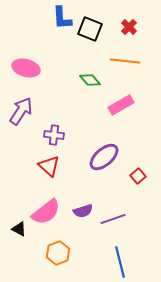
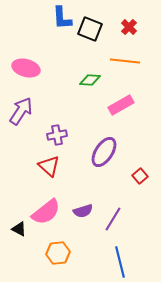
green diamond: rotated 45 degrees counterclockwise
purple cross: moved 3 px right; rotated 18 degrees counterclockwise
purple ellipse: moved 5 px up; rotated 16 degrees counterclockwise
red square: moved 2 px right
purple line: rotated 40 degrees counterclockwise
orange hexagon: rotated 15 degrees clockwise
